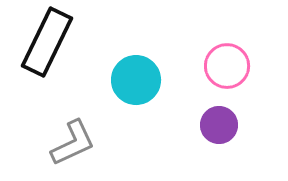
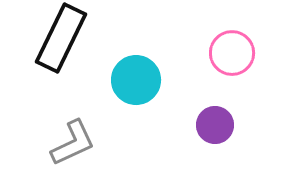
black rectangle: moved 14 px right, 4 px up
pink circle: moved 5 px right, 13 px up
purple circle: moved 4 px left
